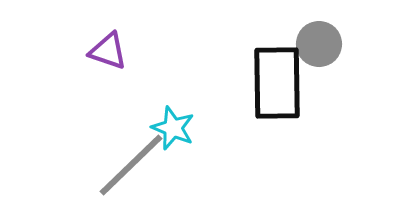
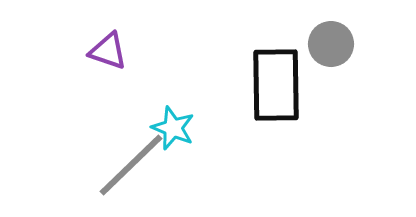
gray circle: moved 12 px right
black rectangle: moved 1 px left, 2 px down
